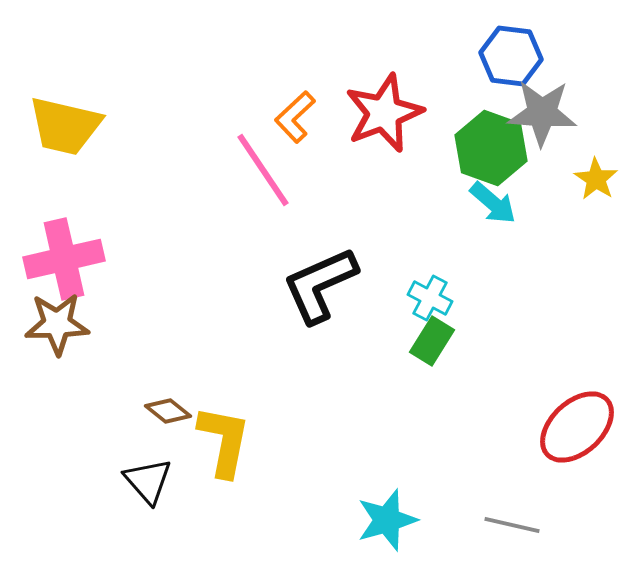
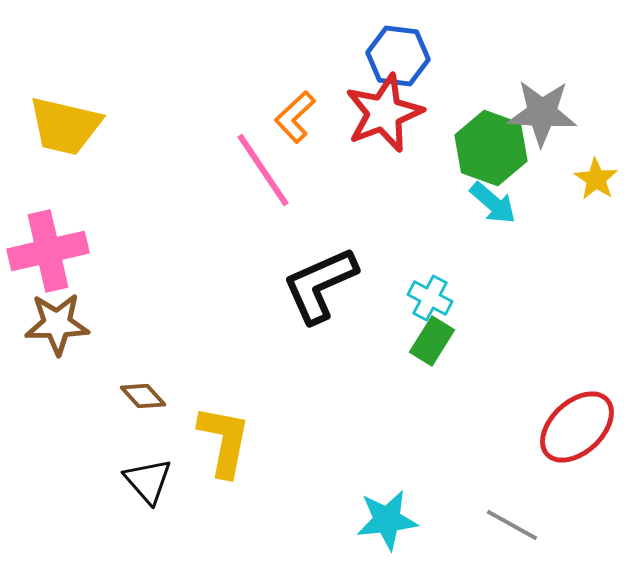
blue hexagon: moved 113 px left
pink cross: moved 16 px left, 8 px up
brown diamond: moved 25 px left, 15 px up; rotated 9 degrees clockwise
cyan star: rotated 10 degrees clockwise
gray line: rotated 16 degrees clockwise
